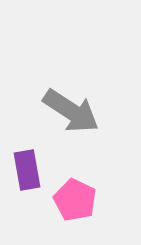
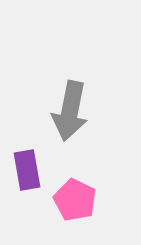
gray arrow: moved 1 px left; rotated 68 degrees clockwise
